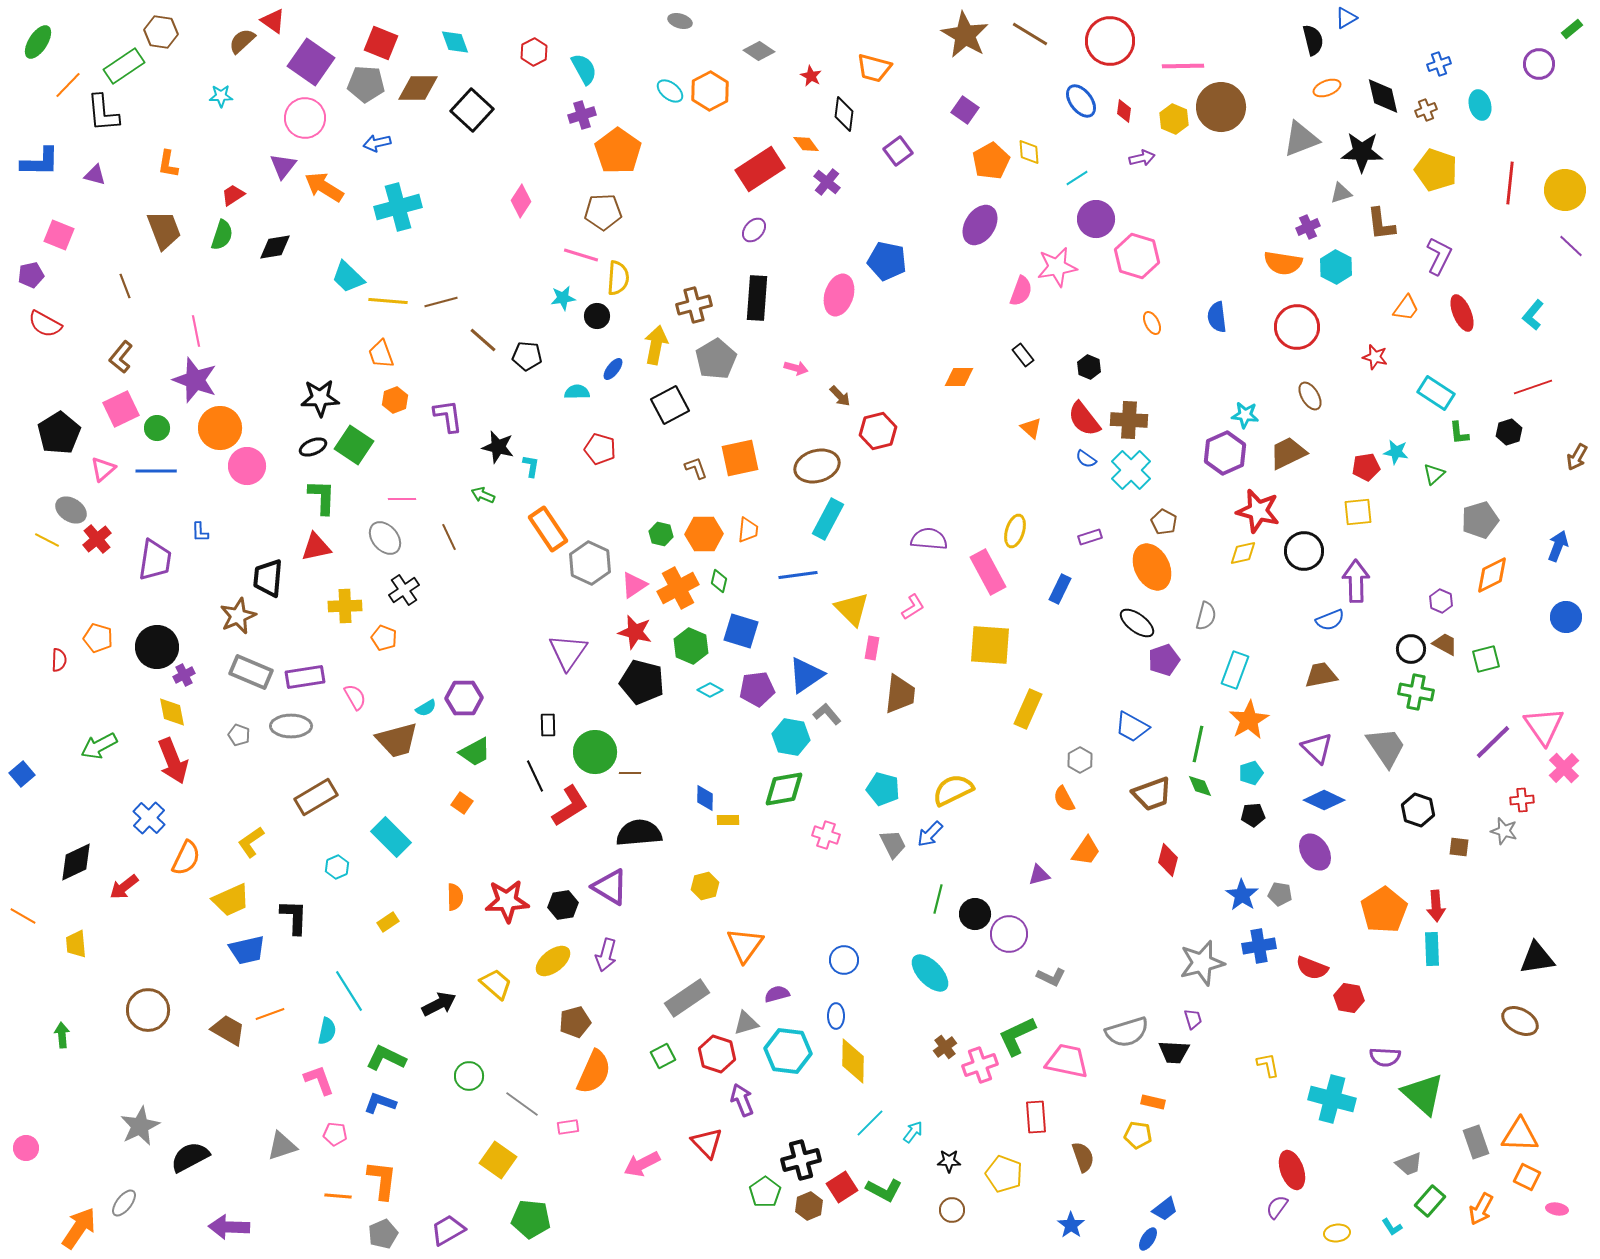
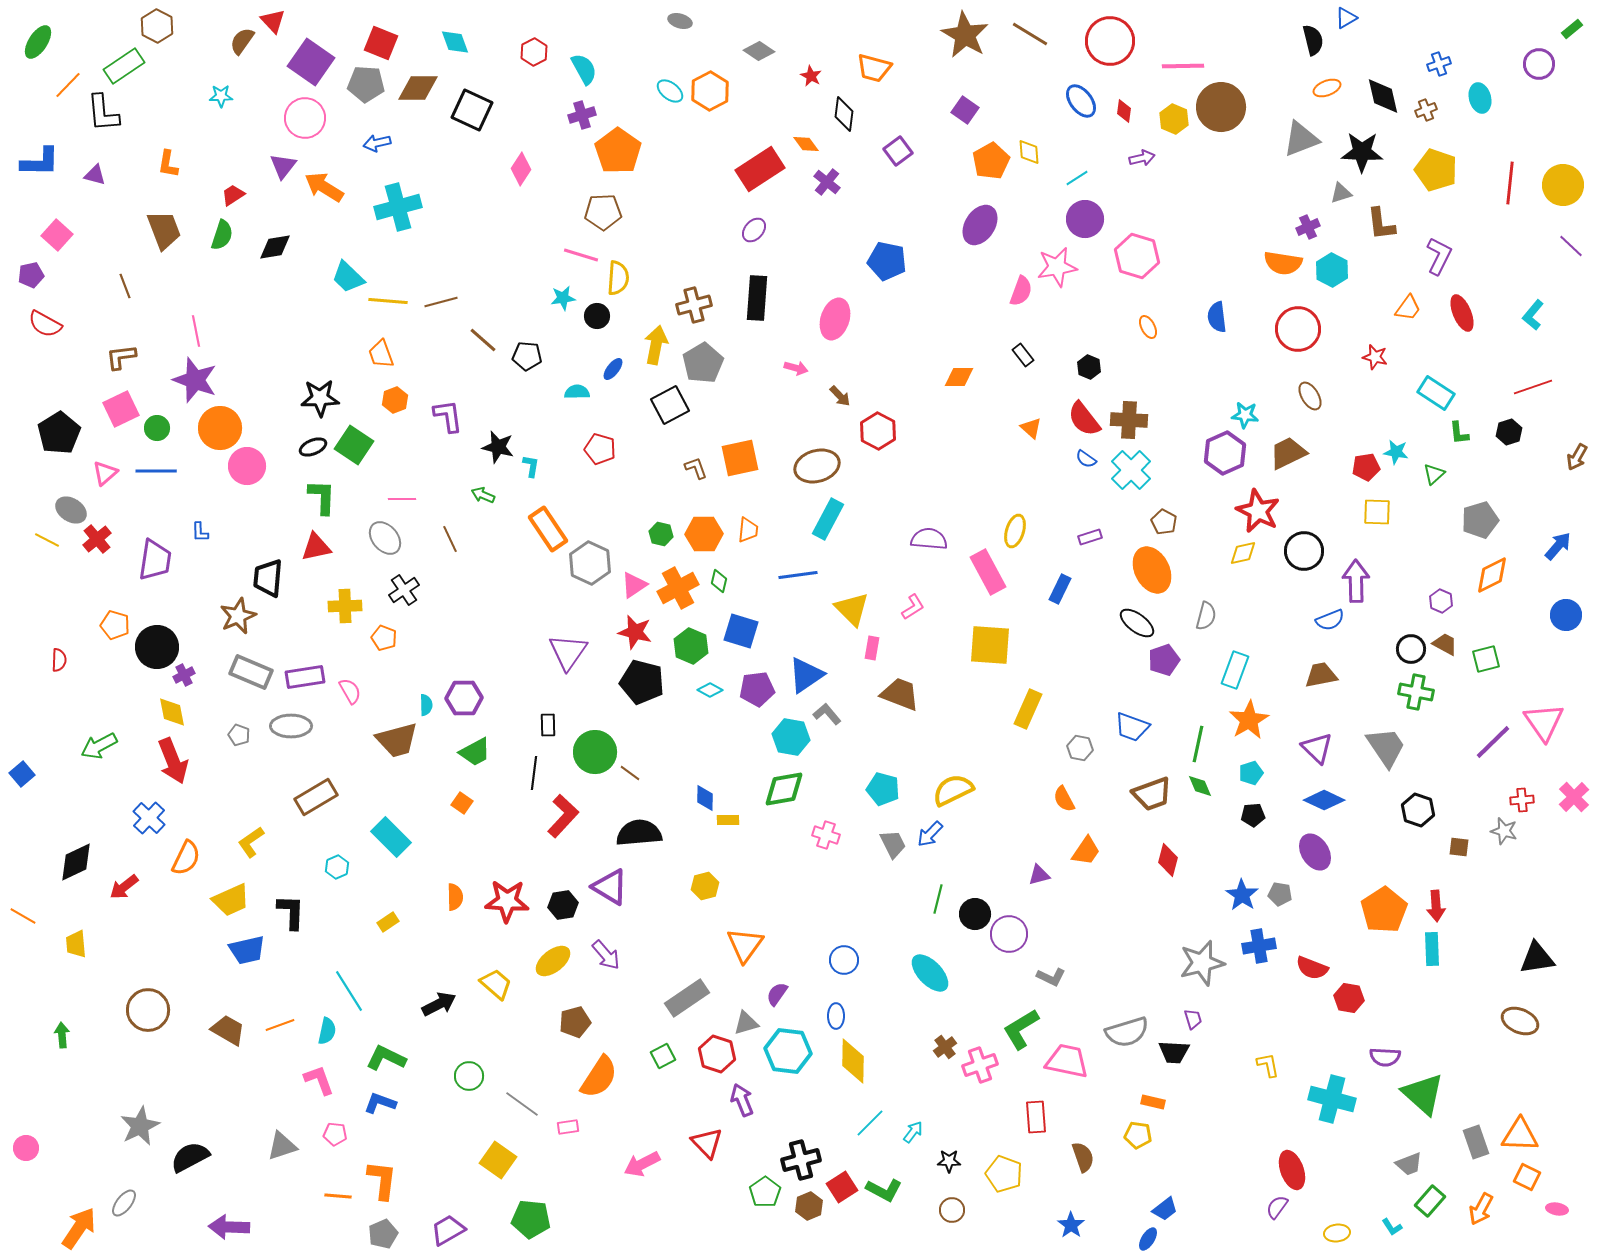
red triangle at (273, 21): rotated 12 degrees clockwise
brown hexagon at (161, 32): moved 4 px left, 6 px up; rotated 20 degrees clockwise
brown semicircle at (242, 41): rotated 12 degrees counterclockwise
cyan ellipse at (1480, 105): moved 7 px up
black square at (472, 110): rotated 18 degrees counterclockwise
yellow circle at (1565, 190): moved 2 px left, 5 px up
pink diamond at (521, 201): moved 32 px up
purple circle at (1096, 219): moved 11 px left
pink square at (59, 235): moved 2 px left; rotated 20 degrees clockwise
cyan hexagon at (1336, 267): moved 4 px left, 3 px down
pink ellipse at (839, 295): moved 4 px left, 24 px down
orange trapezoid at (1406, 308): moved 2 px right
orange ellipse at (1152, 323): moved 4 px left, 4 px down
red circle at (1297, 327): moved 1 px right, 2 px down
brown L-shape at (121, 357): rotated 44 degrees clockwise
gray pentagon at (716, 359): moved 13 px left, 4 px down
red hexagon at (878, 431): rotated 18 degrees counterclockwise
pink triangle at (103, 469): moved 2 px right, 4 px down
red star at (1258, 511): rotated 12 degrees clockwise
yellow square at (1358, 512): moved 19 px right; rotated 8 degrees clockwise
brown line at (449, 537): moved 1 px right, 2 px down
blue arrow at (1558, 546): rotated 20 degrees clockwise
orange ellipse at (1152, 567): moved 3 px down
blue circle at (1566, 617): moved 2 px up
orange pentagon at (98, 638): moved 17 px right, 13 px up
brown trapezoid at (900, 694): rotated 75 degrees counterclockwise
pink semicircle at (355, 697): moved 5 px left, 6 px up
cyan semicircle at (426, 708): moved 3 px up; rotated 60 degrees counterclockwise
pink triangle at (1544, 726): moved 4 px up
blue trapezoid at (1132, 727): rotated 9 degrees counterclockwise
gray hexagon at (1080, 760): moved 12 px up; rotated 20 degrees counterclockwise
pink cross at (1564, 768): moved 10 px right, 29 px down
brown line at (630, 773): rotated 35 degrees clockwise
black line at (535, 776): moved 1 px left, 3 px up; rotated 32 degrees clockwise
red L-shape at (570, 806): moved 7 px left, 10 px down; rotated 15 degrees counterclockwise
red star at (507, 901): rotated 6 degrees clockwise
black L-shape at (294, 917): moved 3 px left, 5 px up
purple arrow at (606, 955): rotated 56 degrees counterclockwise
purple semicircle at (777, 994): rotated 40 degrees counterclockwise
orange line at (270, 1014): moved 10 px right, 11 px down
brown ellipse at (1520, 1021): rotated 6 degrees counterclockwise
green L-shape at (1017, 1036): moved 4 px right, 7 px up; rotated 6 degrees counterclockwise
orange semicircle at (594, 1072): moved 5 px right, 5 px down; rotated 9 degrees clockwise
